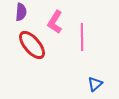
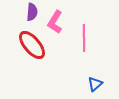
purple semicircle: moved 11 px right
pink line: moved 2 px right, 1 px down
